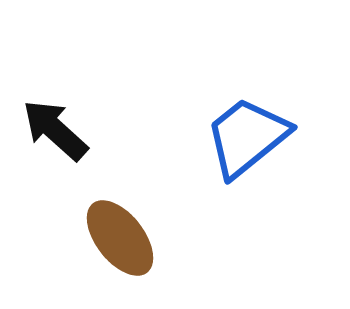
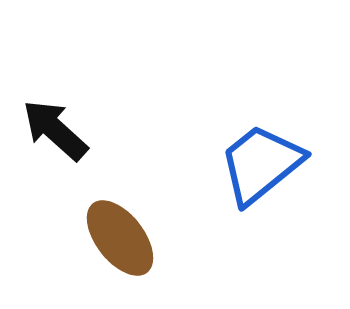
blue trapezoid: moved 14 px right, 27 px down
